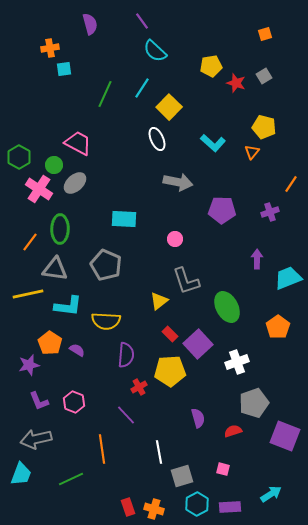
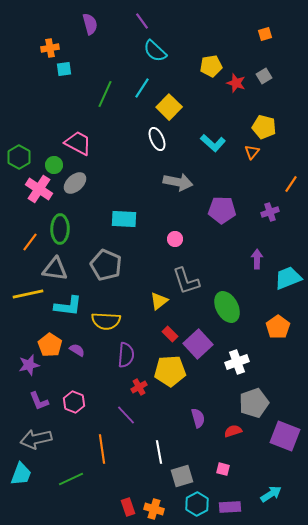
orange pentagon at (50, 343): moved 2 px down
